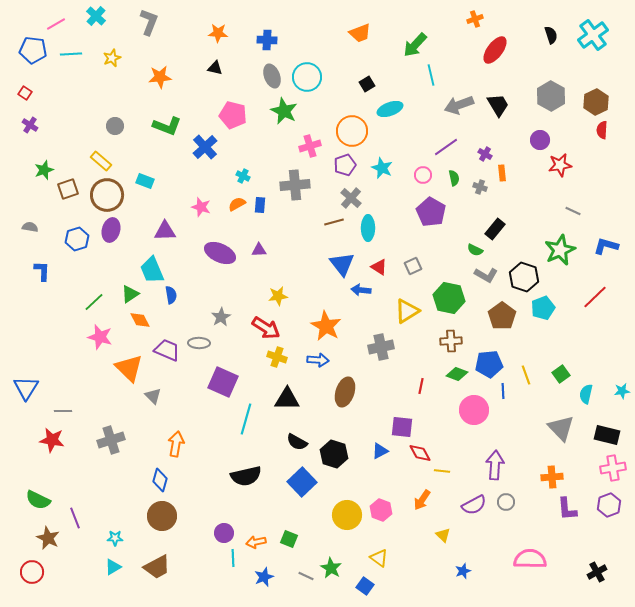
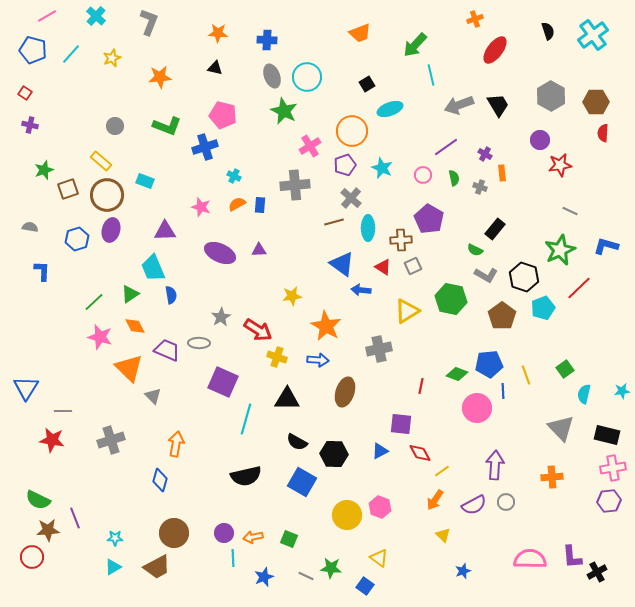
pink line at (56, 24): moved 9 px left, 8 px up
black semicircle at (551, 35): moved 3 px left, 4 px up
blue pentagon at (33, 50): rotated 8 degrees clockwise
cyan line at (71, 54): rotated 45 degrees counterclockwise
brown hexagon at (596, 102): rotated 25 degrees clockwise
pink pentagon at (233, 115): moved 10 px left
purple cross at (30, 125): rotated 21 degrees counterclockwise
red semicircle at (602, 130): moved 1 px right, 3 px down
pink cross at (310, 146): rotated 15 degrees counterclockwise
blue cross at (205, 147): rotated 25 degrees clockwise
cyan cross at (243, 176): moved 9 px left
gray line at (573, 211): moved 3 px left
purple pentagon at (431, 212): moved 2 px left, 7 px down
blue triangle at (342, 264): rotated 16 degrees counterclockwise
red triangle at (379, 267): moved 4 px right
cyan trapezoid at (152, 270): moved 1 px right, 2 px up
yellow star at (278, 296): moved 14 px right
red line at (595, 297): moved 16 px left, 9 px up
green hexagon at (449, 298): moved 2 px right, 1 px down
orange diamond at (140, 320): moved 5 px left, 6 px down
red arrow at (266, 328): moved 8 px left, 2 px down
brown cross at (451, 341): moved 50 px left, 101 px up
gray cross at (381, 347): moved 2 px left, 2 px down
green square at (561, 374): moved 4 px right, 5 px up
cyan semicircle at (586, 394): moved 2 px left
pink circle at (474, 410): moved 3 px right, 2 px up
purple square at (402, 427): moved 1 px left, 3 px up
black hexagon at (334, 454): rotated 16 degrees counterclockwise
yellow line at (442, 471): rotated 42 degrees counterclockwise
blue square at (302, 482): rotated 16 degrees counterclockwise
orange arrow at (422, 500): moved 13 px right
purple hexagon at (609, 505): moved 4 px up; rotated 15 degrees clockwise
purple L-shape at (567, 509): moved 5 px right, 48 px down
pink hexagon at (381, 510): moved 1 px left, 3 px up
brown circle at (162, 516): moved 12 px right, 17 px down
brown star at (48, 538): moved 8 px up; rotated 30 degrees counterclockwise
orange arrow at (256, 542): moved 3 px left, 5 px up
green star at (331, 568): rotated 25 degrees counterclockwise
red circle at (32, 572): moved 15 px up
